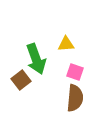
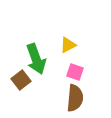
yellow triangle: moved 2 px right, 1 px down; rotated 24 degrees counterclockwise
